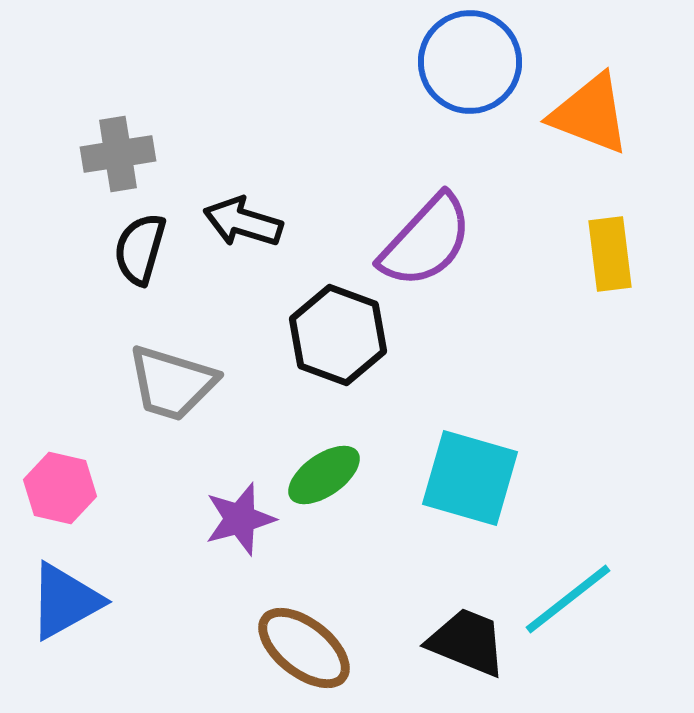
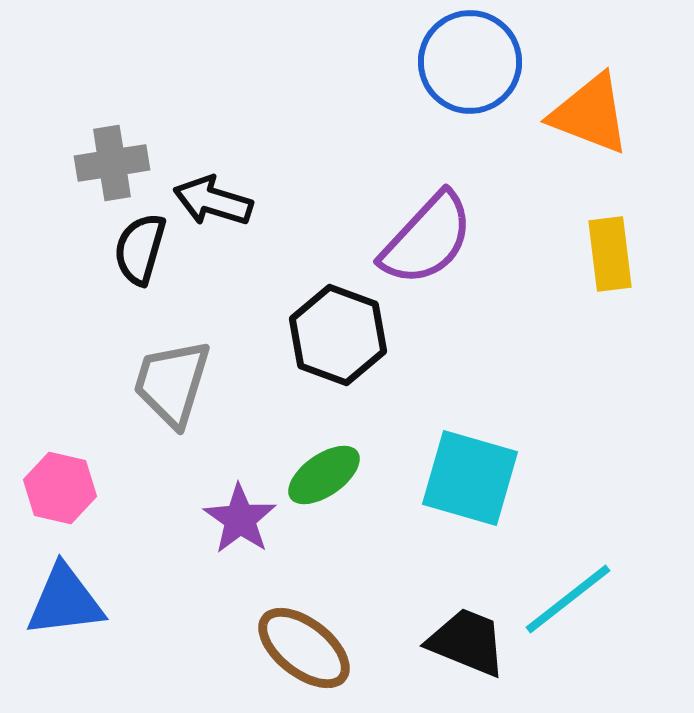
gray cross: moved 6 px left, 9 px down
black arrow: moved 30 px left, 21 px up
purple semicircle: moved 1 px right, 2 px up
gray trapezoid: rotated 90 degrees clockwise
purple star: rotated 22 degrees counterclockwise
blue triangle: rotated 22 degrees clockwise
